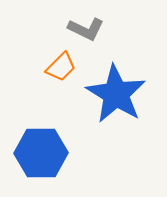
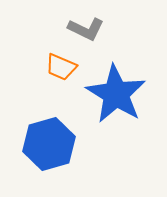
orange trapezoid: rotated 68 degrees clockwise
blue hexagon: moved 8 px right, 9 px up; rotated 15 degrees counterclockwise
